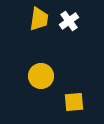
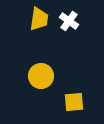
white cross: rotated 18 degrees counterclockwise
